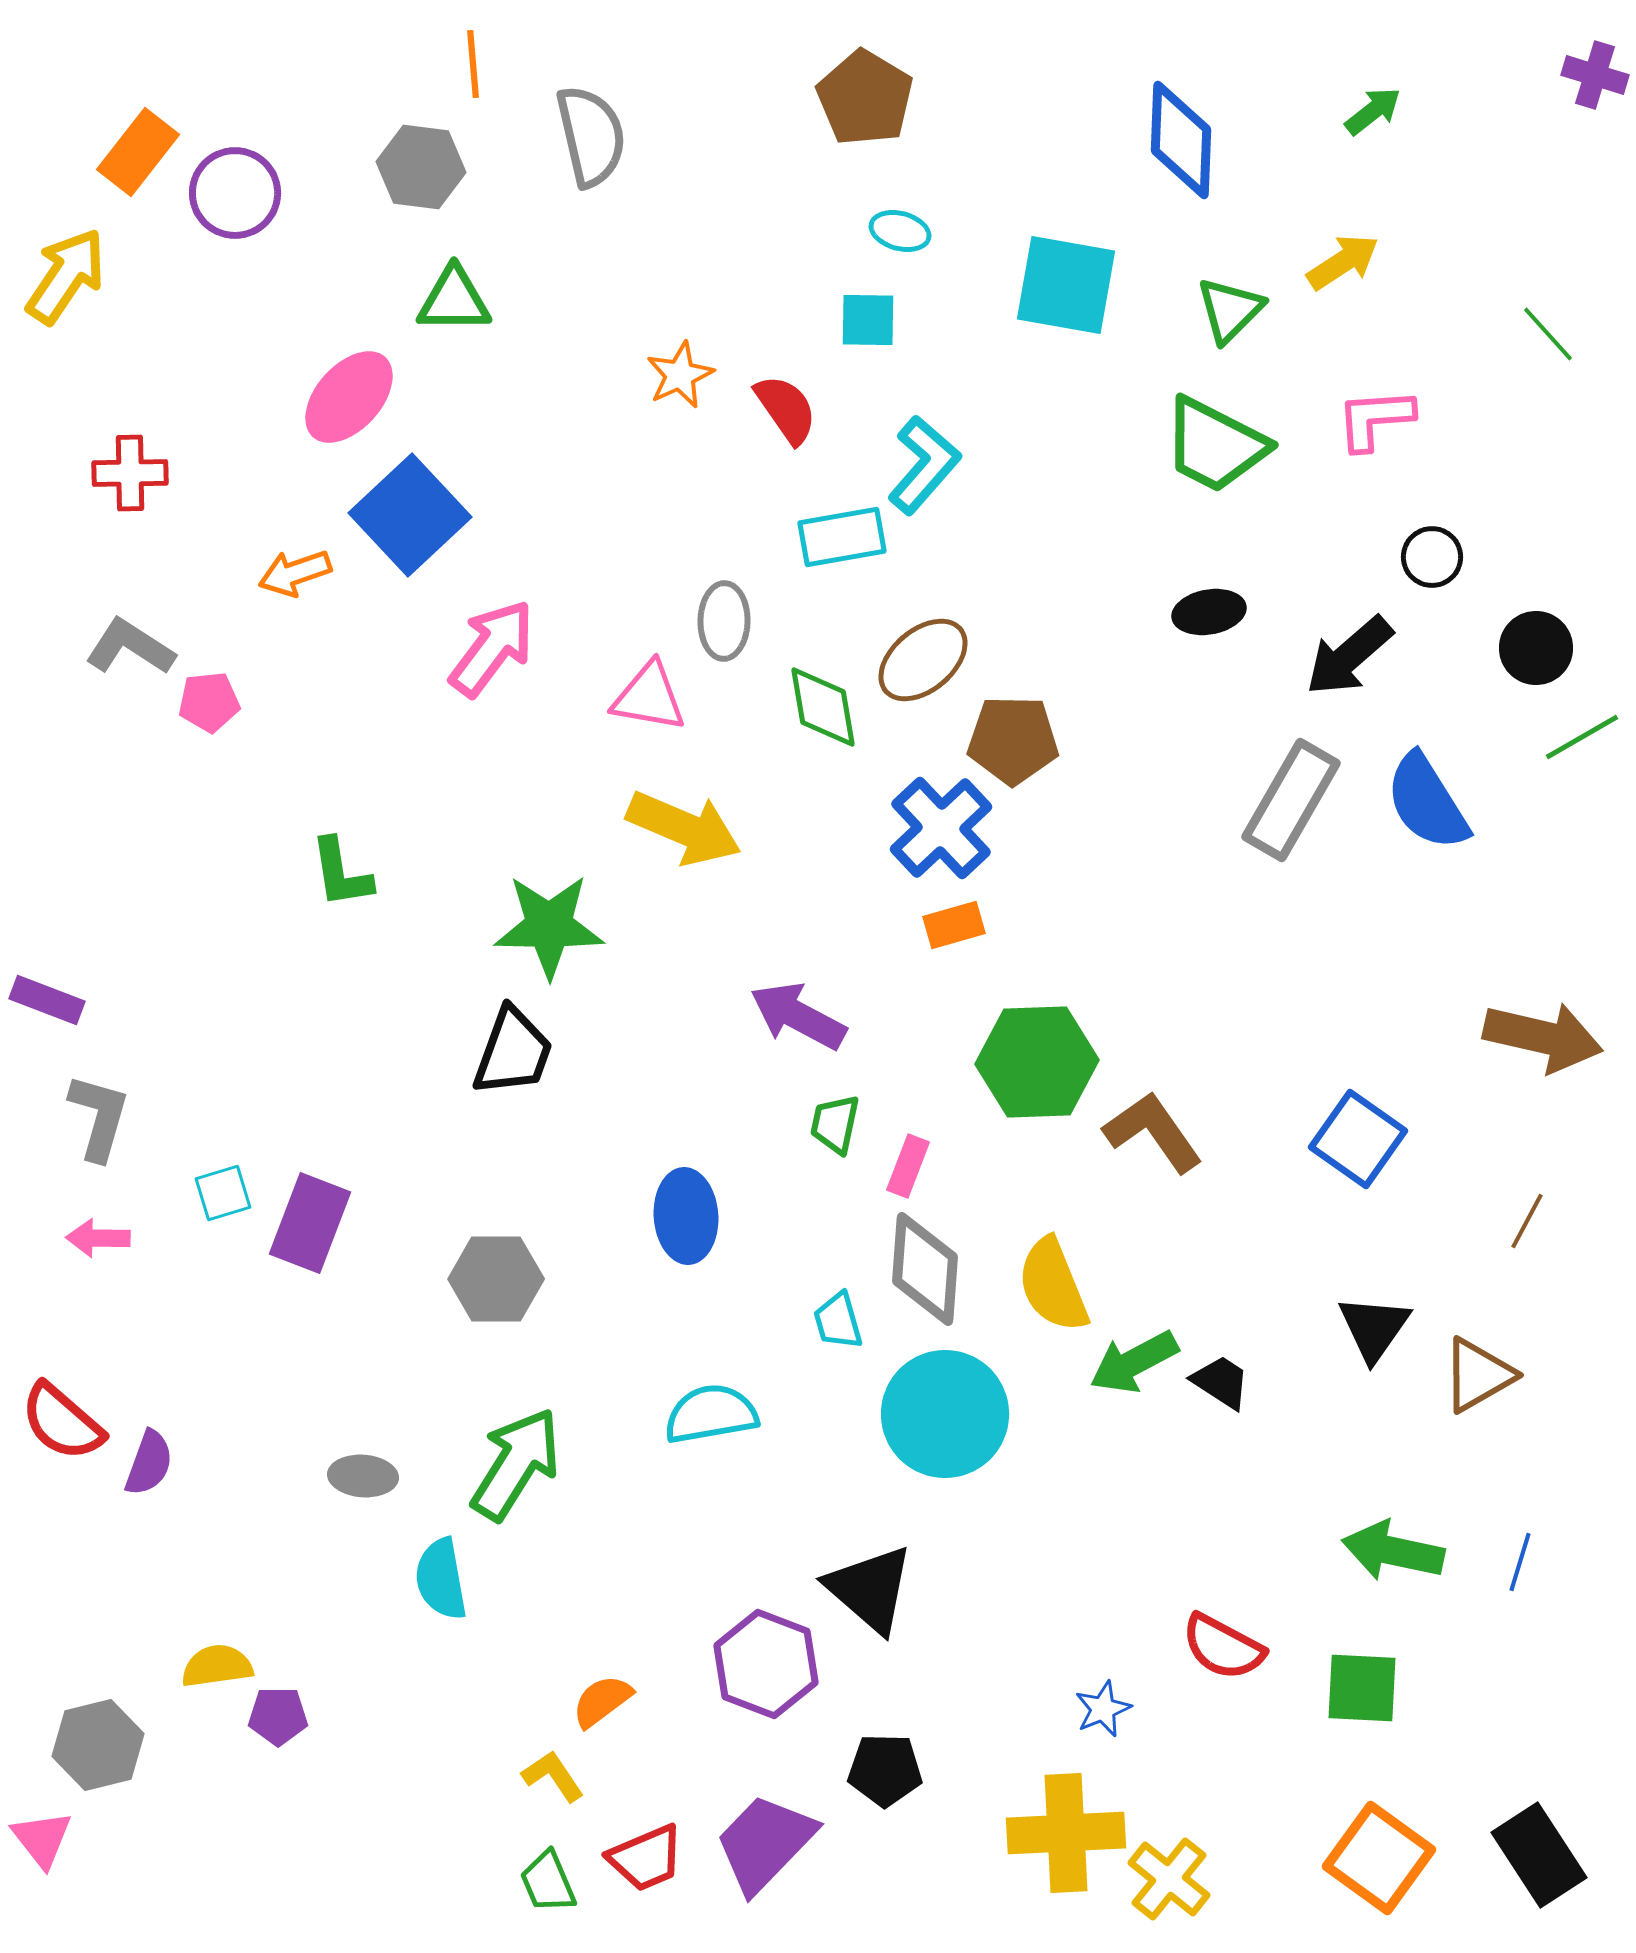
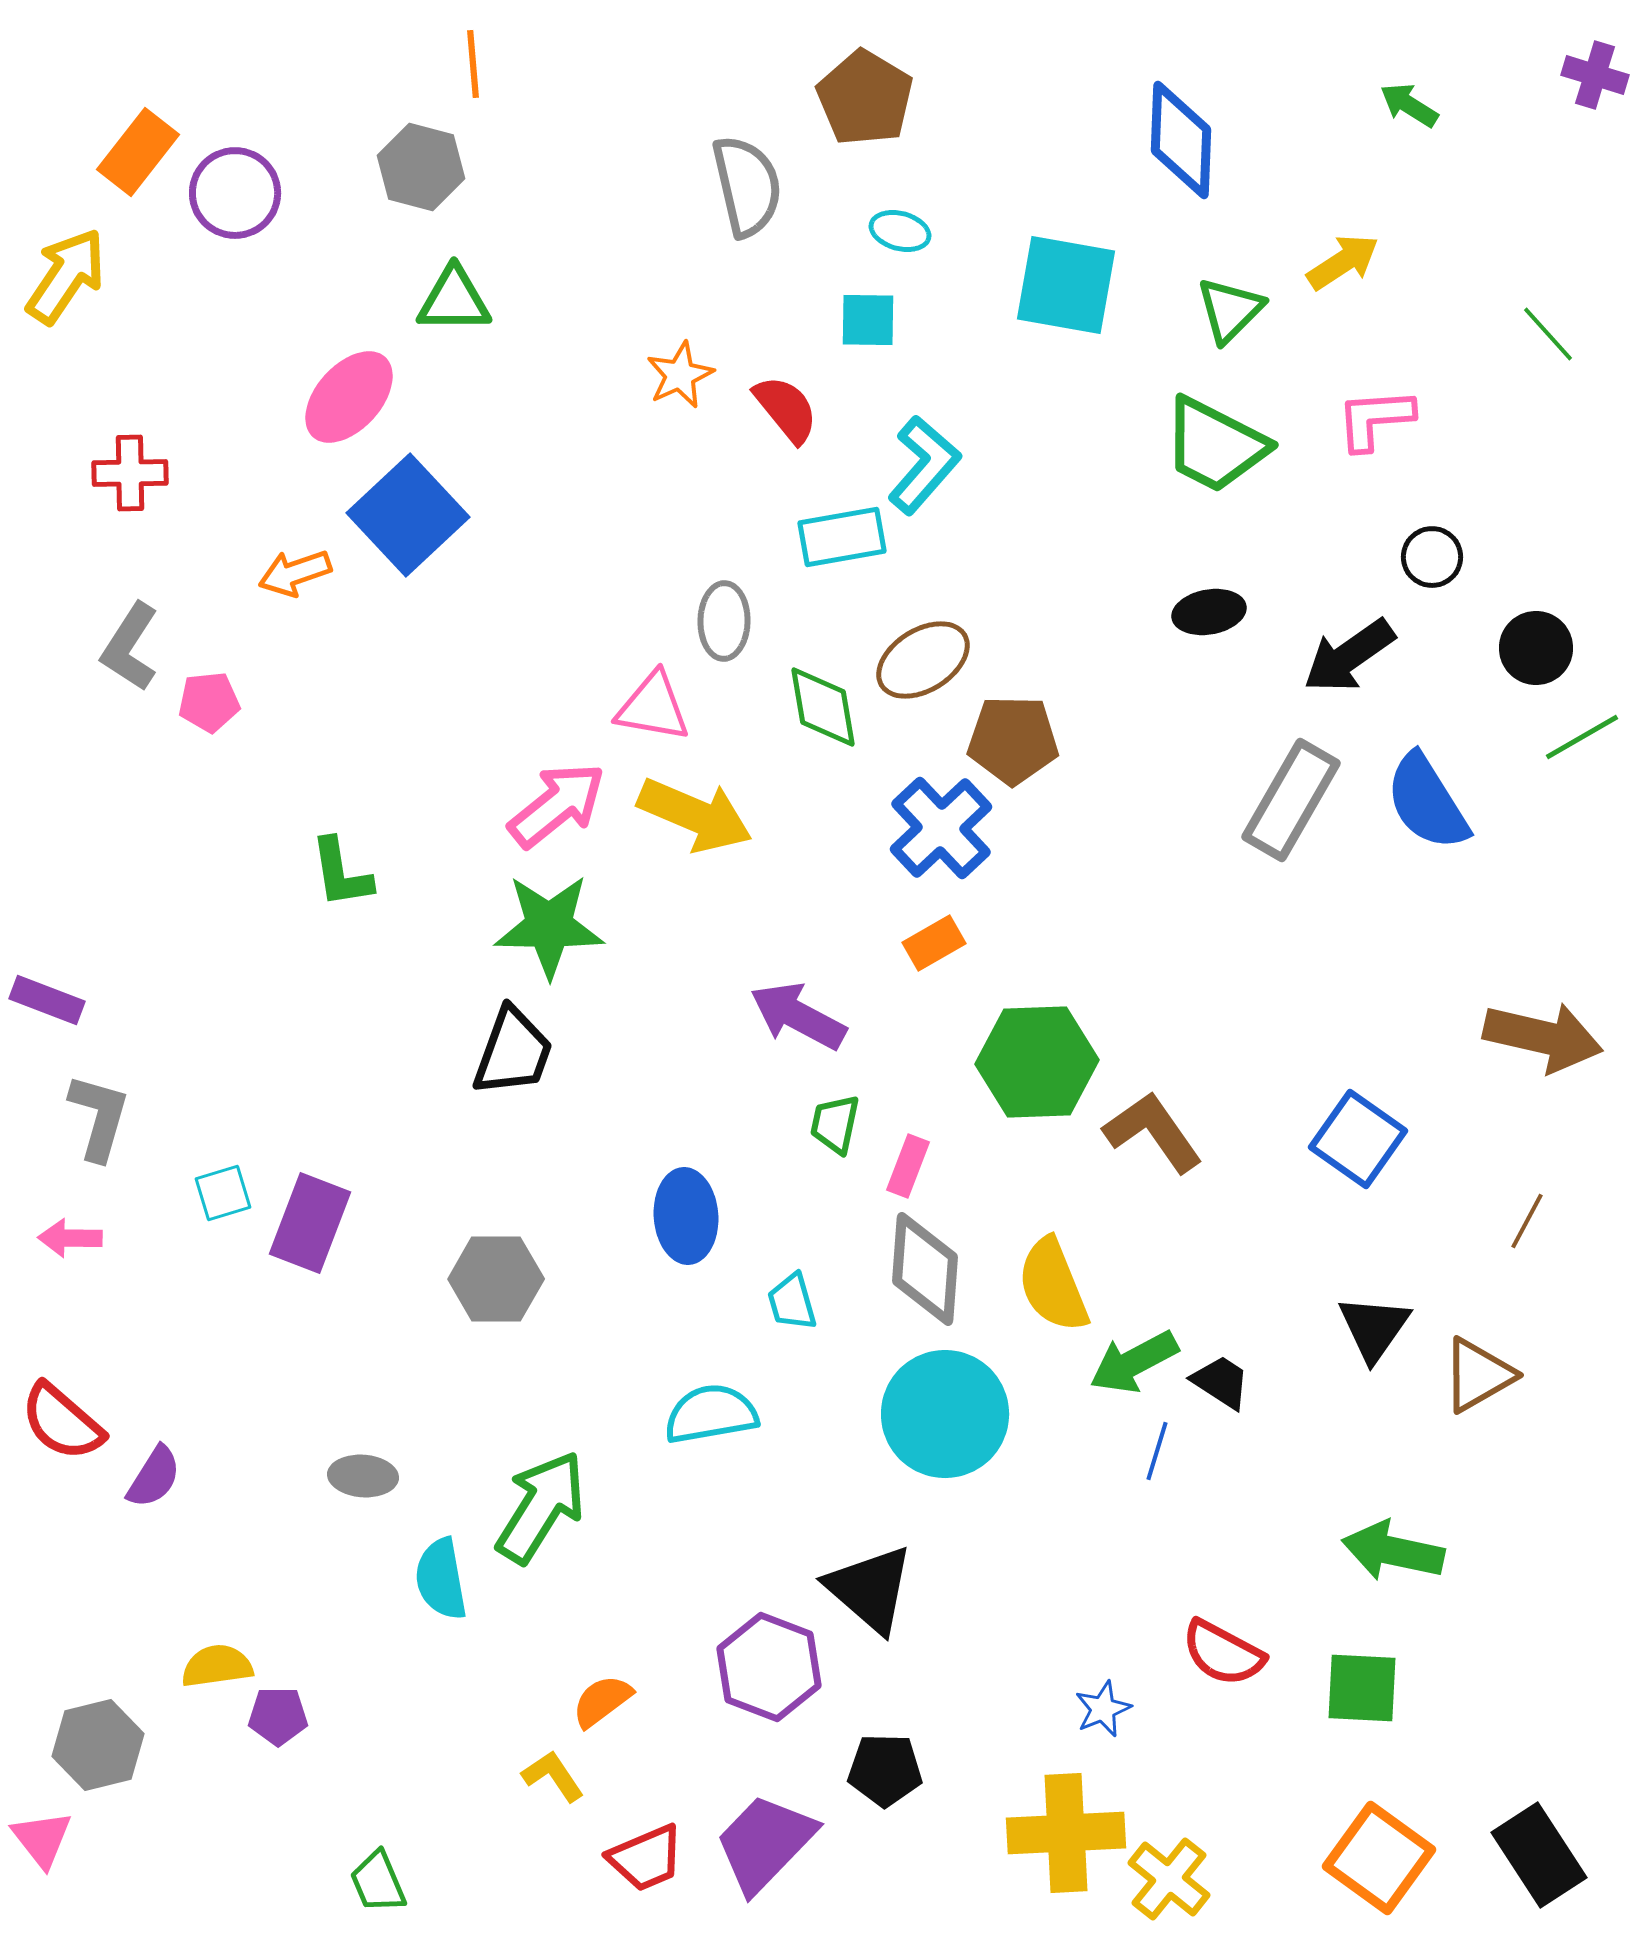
green arrow at (1373, 111): moved 36 px right, 6 px up; rotated 110 degrees counterclockwise
gray semicircle at (591, 136): moved 156 px right, 50 px down
gray hexagon at (421, 167): rotated 8 degrees clockwise
red semicircle at (786, 409): rotated 4 degrees counterclockwise
blue square at (410, 515): moved 2 px left
gray L-shape at (130, 647): rotated 90 degrees counterclockwise
pink arrow at (492, 648): moved 65 px right, 157 px down; rotated 14 degrees clockwise
black arrow at (1349, 656): rotated 6 degrees clockwise
brown ellipse at (923, 660): rotated 8 degrees clockwise
pink triangle at (649, 697): moved 4 px right, 10 px down
yellow arrow at (684, 828): moved 11 px right, 13 px up
orange rectangle at (954, 925): moved 20 px left, 18 px down; rotated 14 degrees counterclockwise
pink arrow at (98, 1238): moved 28 px left
cyan trapezoid at (838, 1321): moved 46 px left, 19 px up
purple semicircle at (149, 1463): moved 5 px right, 14 px down; rotated 12 degrees clockwise
green arrow at (516, 1464): moved 25 px right, 43 px down
blue line at (1520, 1562): moved 363 px left, 111 px up
red semicircle at (1223, 1647): moved 6 px down
purple hexagon at (766, 1664): moved 3 px right, 3 px down
green trapezoid at (548, 1882): moved 170 px left
